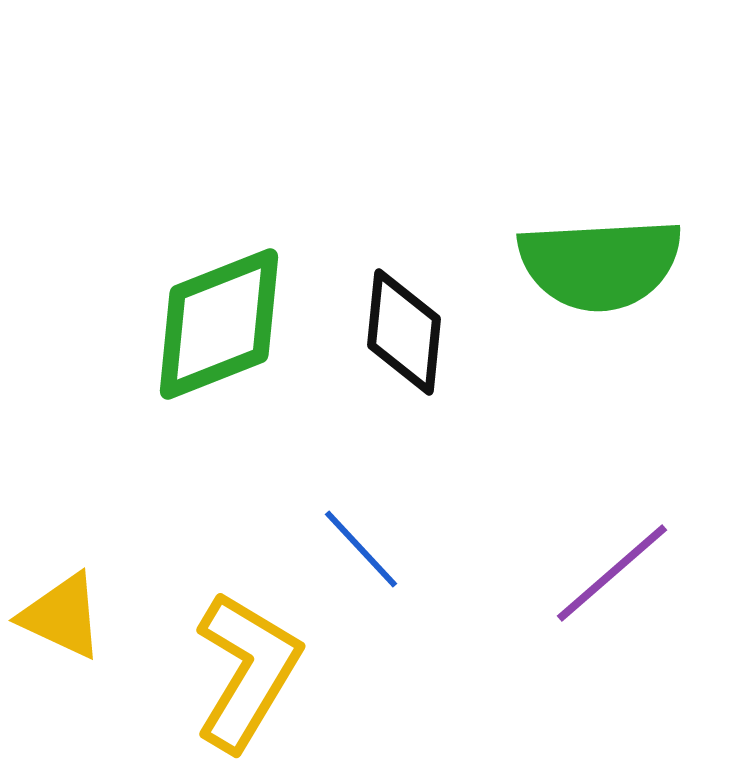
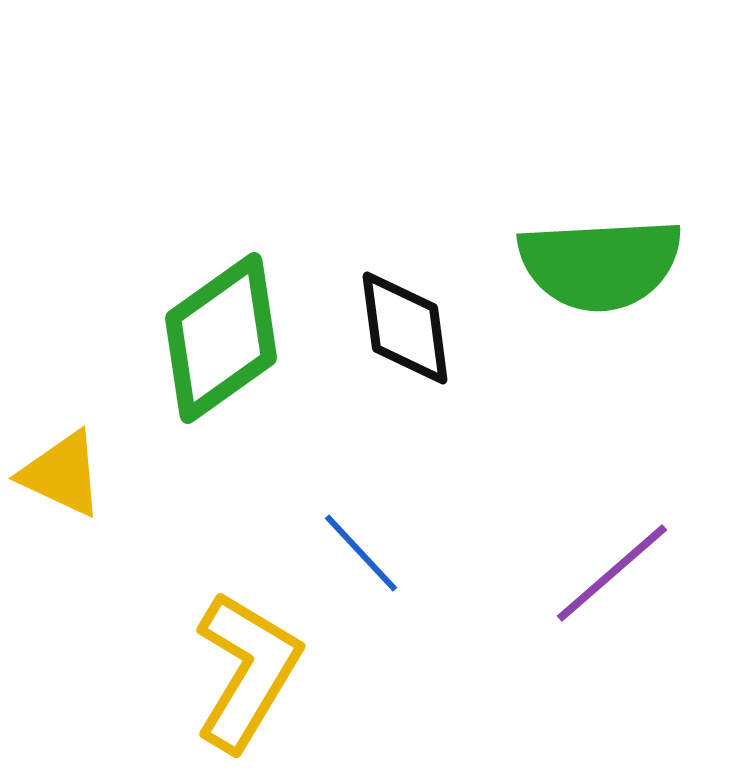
green diamond: moved 2 px right, 14 px down; rotated 14 degrees counterclockwise
black diamond: moved 1 px right, 4 px up; rotated 13 degrees counterclockwise
blue line: moved 4 px down
yellow triangle: moved 142 px up
